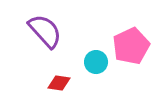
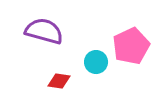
purple semicircle: moved 1 px left; rotated 33 degrees counterclockwise
red diamond: moved 2 px up
